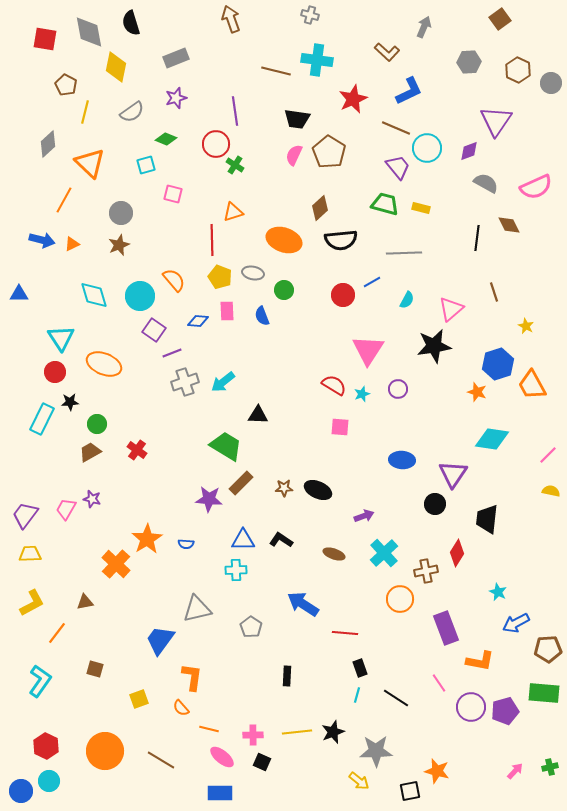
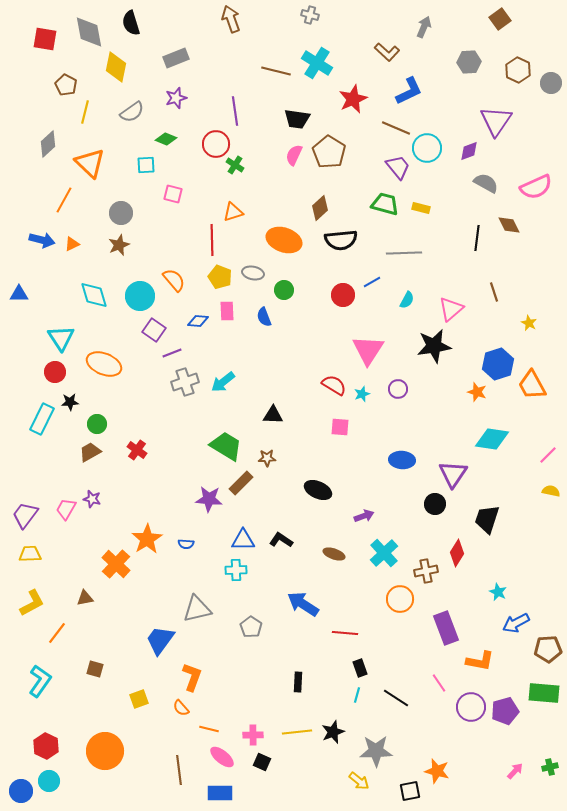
cyan cross at (317, 60): moved 3 px down; rotated 24 degrees clockwise
cyan square at (146, 165): rotated 12 degrees clockwise
blue semicircle at (262, 316): moved 2 px right, 1 px down
yellow star at (526, 326): moved 3 px right, 3 px up
black triangle at (258, 415): moved 15 px right
brown star at (284, 488): moved 17 px left, 30 px up
black trapezoid at (487, 519): rotated 12 degrees clockwise
brown triangle at (85, 602): moved 4 px up
black rectangle at (287, 676): moved 11 px right, 6 px down
orange L-shape at (192, 677): rotated 12 degrees clockwise
brown line at (161, 760): moved 18 px right, 10 px down; rotated 52 degrees clockwise
